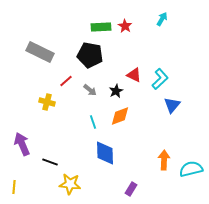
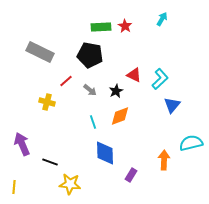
cyan semicircle: moved 26 px up
purple rectangle: moved 14 px up
